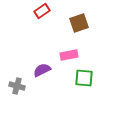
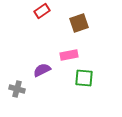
gray cross: moved 3 px down
